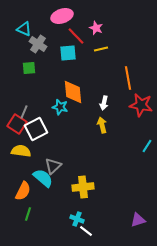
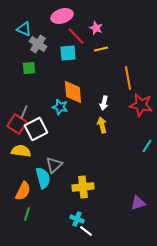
gray triangle: moved 1 px right, 1 px up
cyan semicircle: rotated 35 degrees clockwise
green line: moved 1 px left
purple triangle: moved 17 px up
